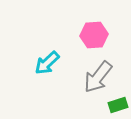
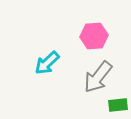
pink hexagon: moved 1 px down
green rectangle: rotated 12 degrees clockwise
